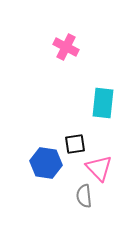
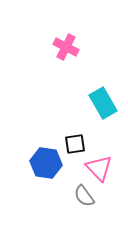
cyan rectangle: rotated 36 degrees counterclockwise
gray semicircle: rotated 30 degrees counterclockwise
